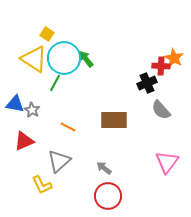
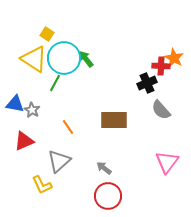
orange line: rotated 28 degrees clockwise
